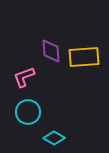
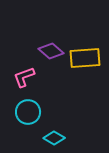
purple diamond: rotated 45 degrees counterclockwise
yellow rectangle: moved 1 px right, 1 px down
